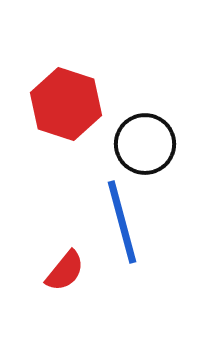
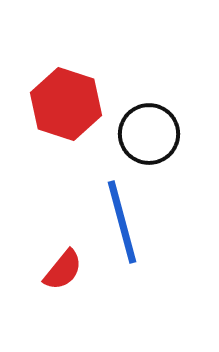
black circle: moved 4 px right, 10 px up
red semicircle: moved 2 px left, 1 px up
